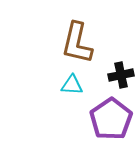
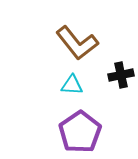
brown L-shape: rotated 51 degrees counterclockwise
purple pentagon: moved 31 px left, 13 px down
